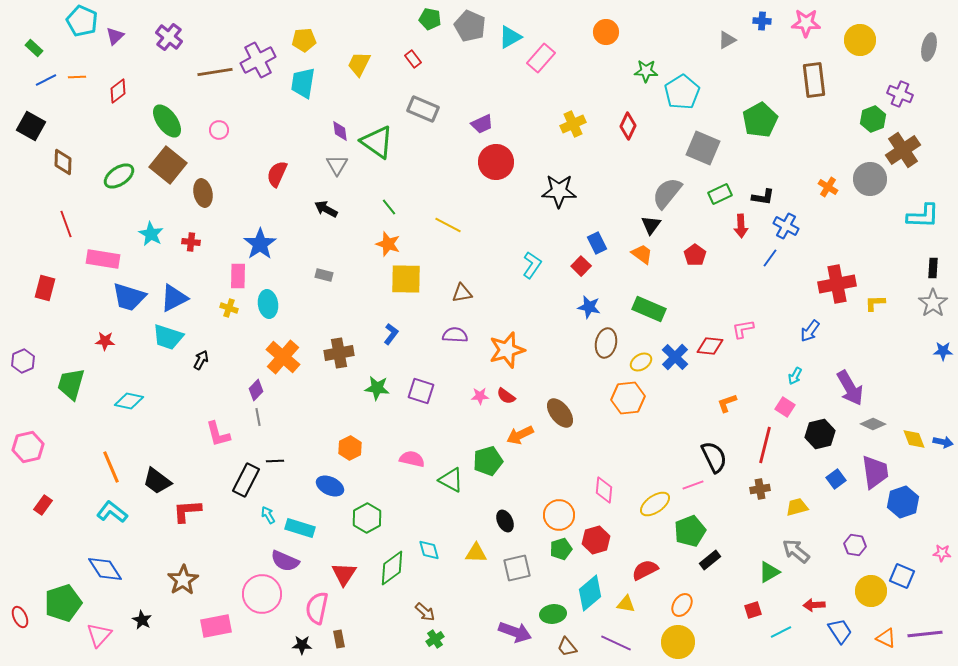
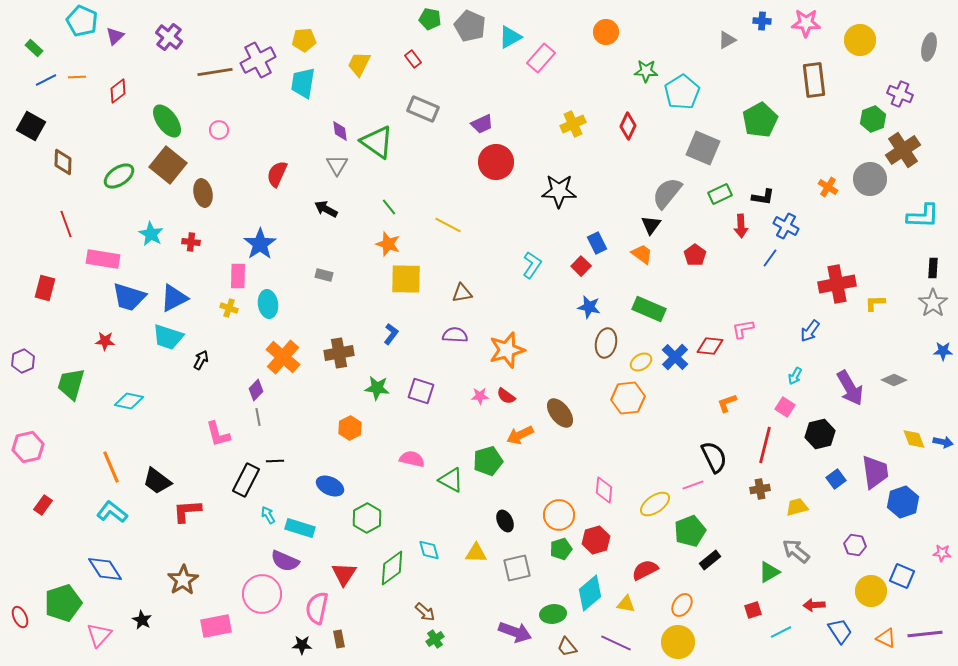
gray diamond at (873, 424): moved 21 px right, 44 px up
orange hexagon at (350, 448): moved 20 px up
